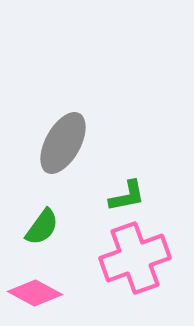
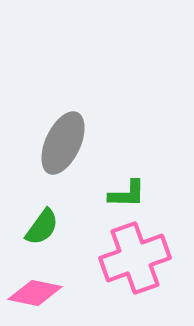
gray ellipse: rotated 4 degrees counterclockwise
green L-shape: moved 2 px up; rotated 12 degrees clockwise
pink diamond: rotated 16 degrees counterclockwise
